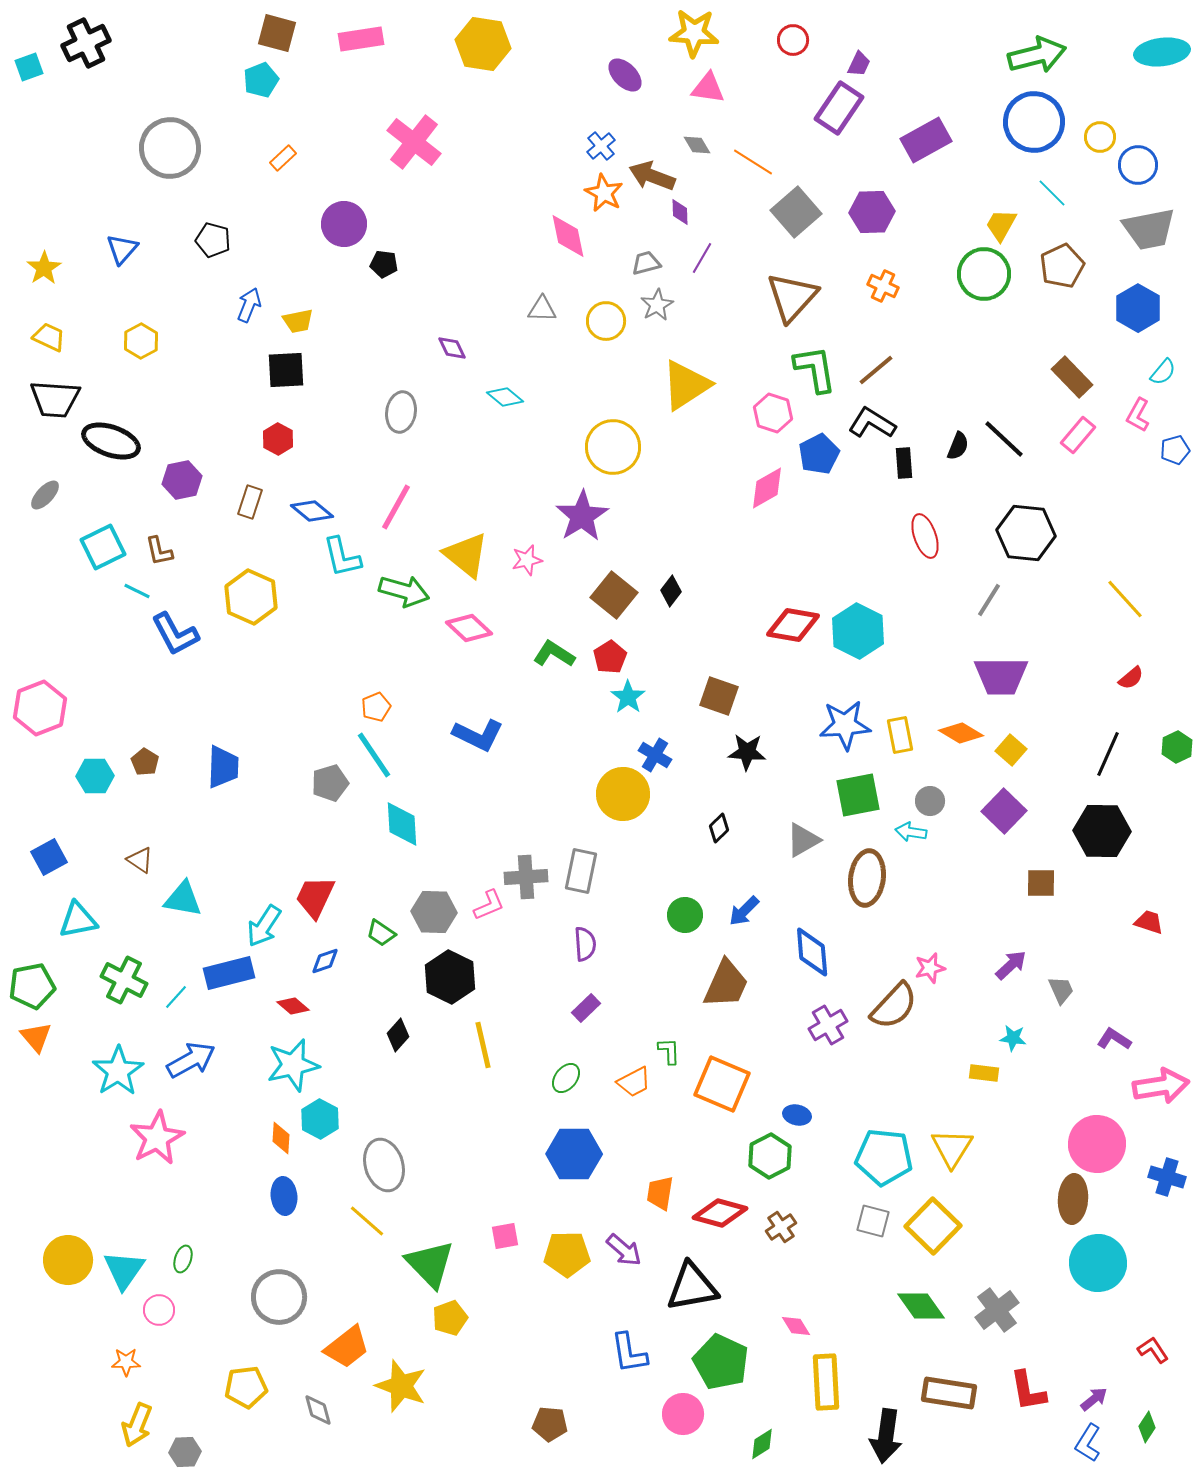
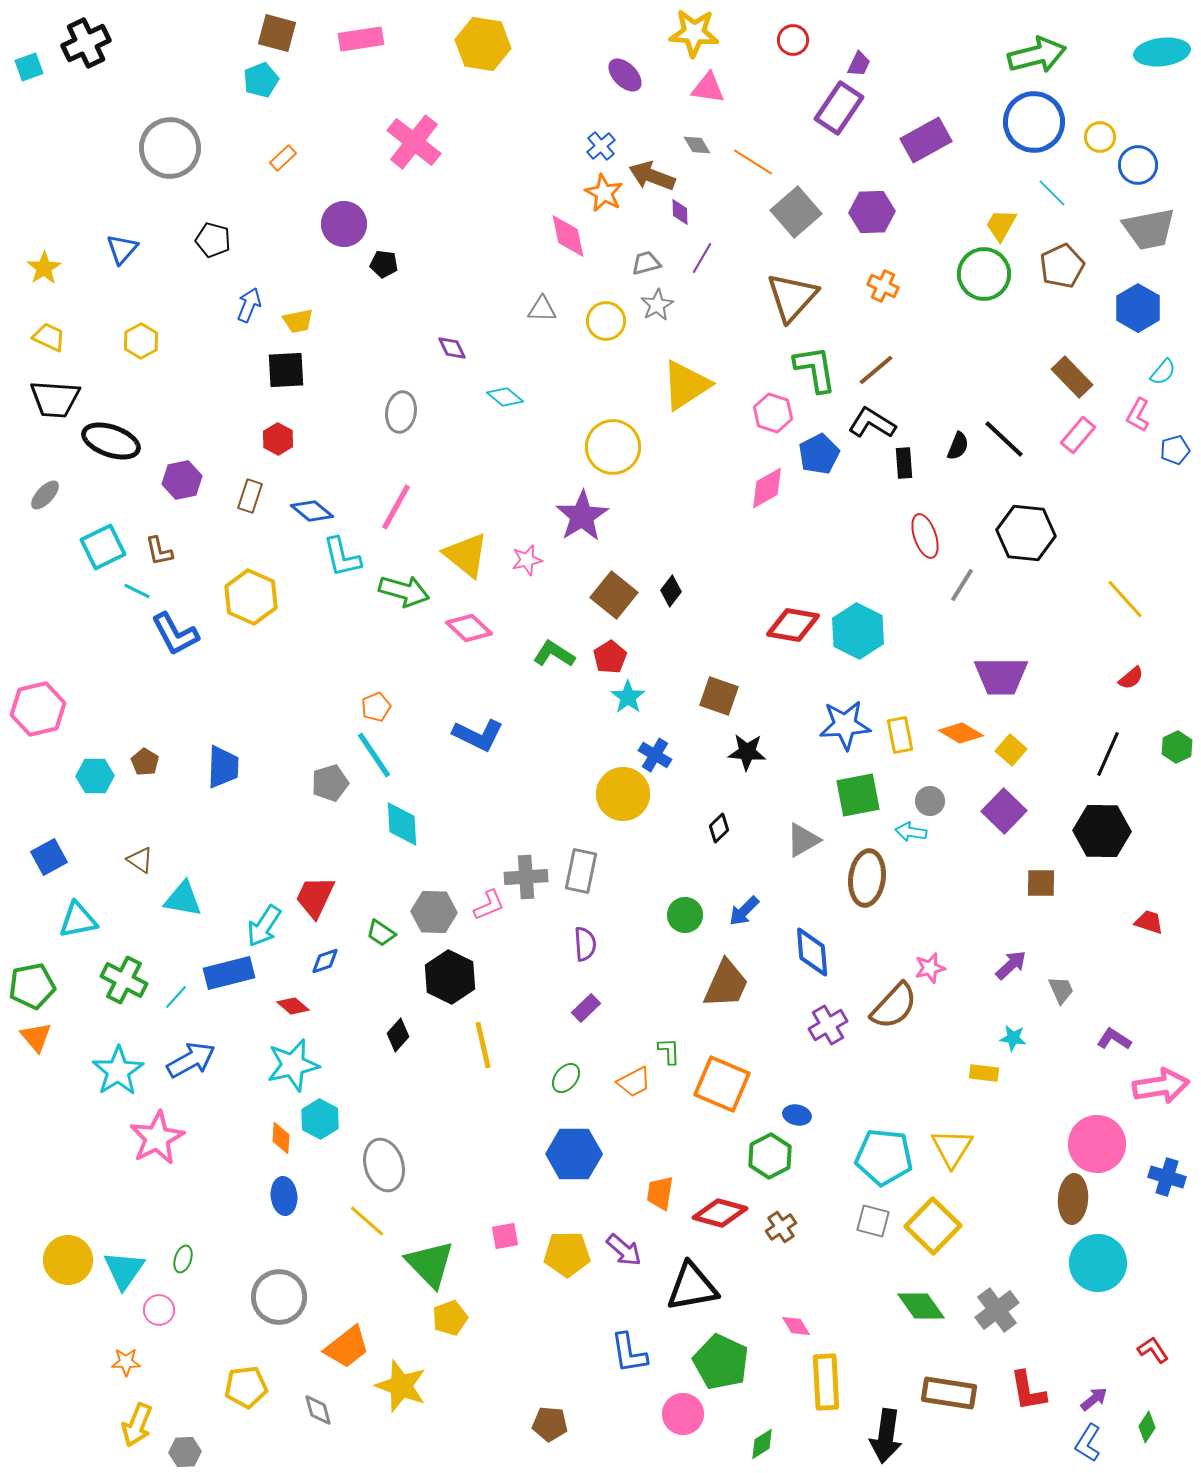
brown rectangle at (250, 502): moved 6 px up
gray line at (989, 600): moved 27 px left, 15 px up
pink hexagon at (40, 708): moved 2 px left, 1 px down; rotated 8 degrees clockwise
